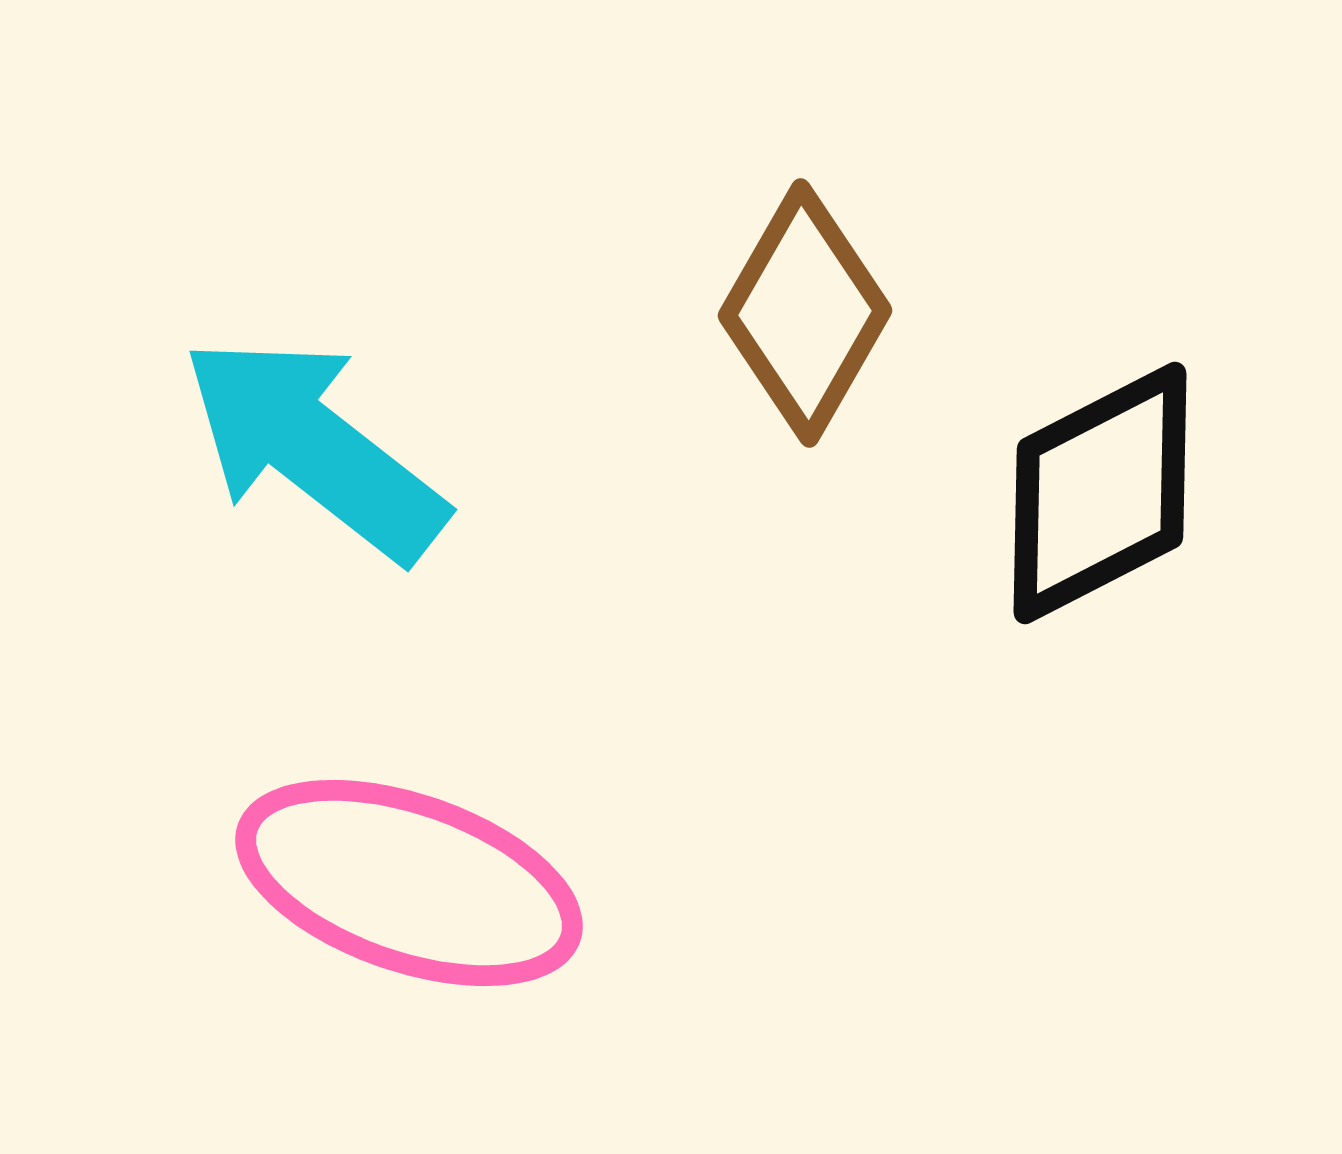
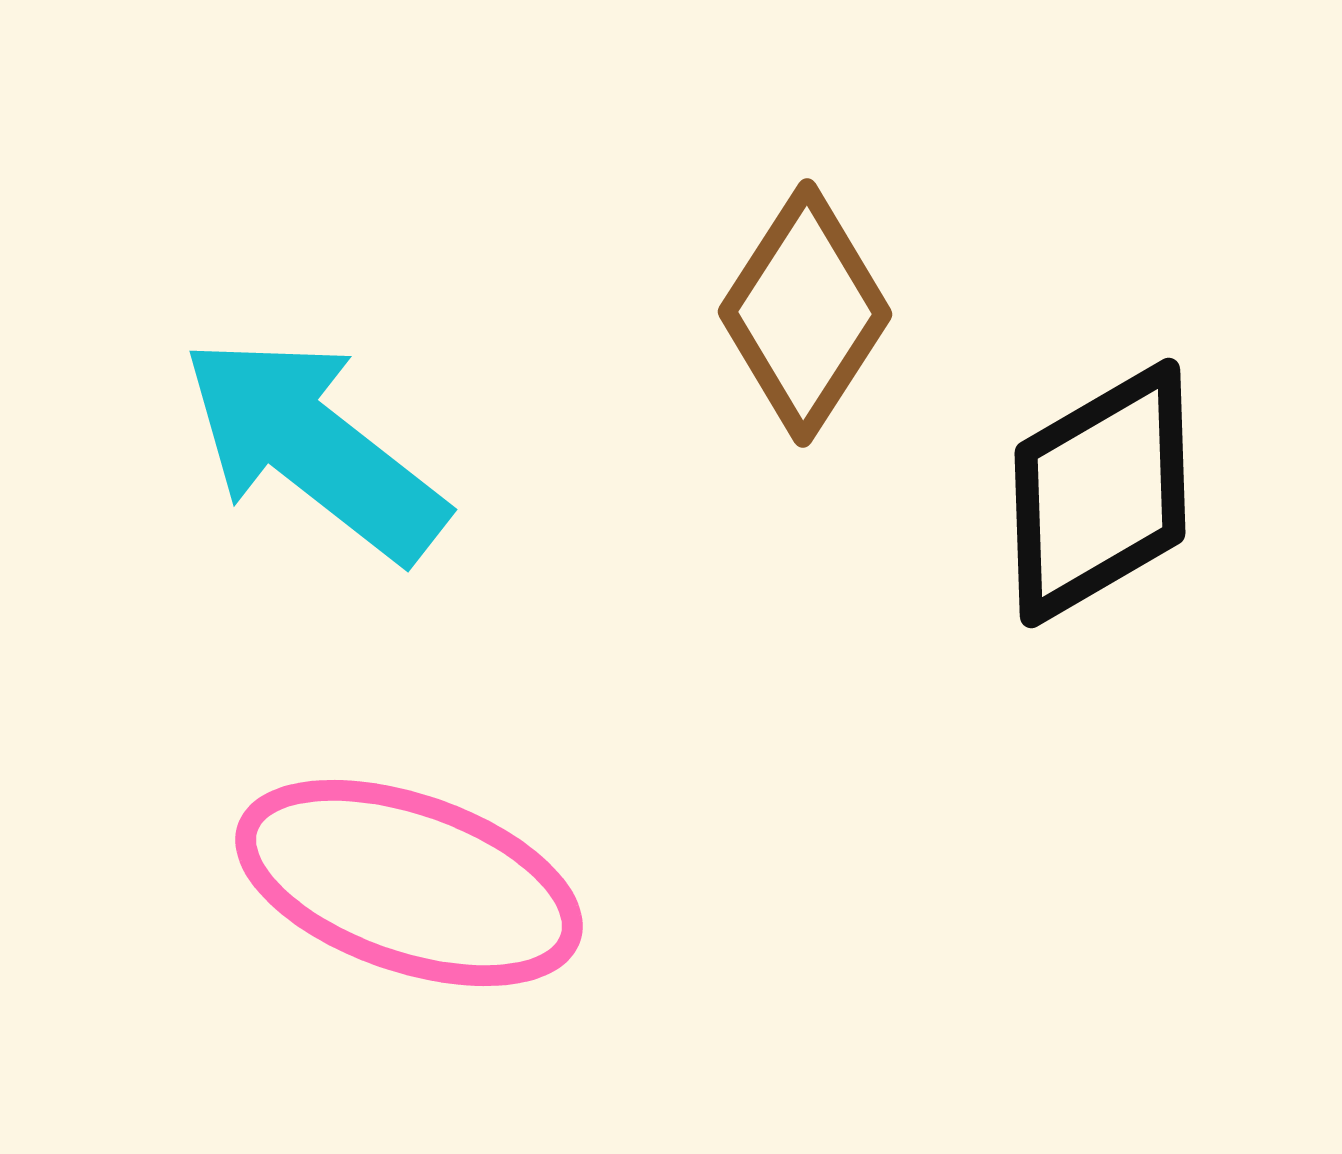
brown diamond: rotated 3 degrees clockwise
black diamond: rotated 3 degrees counterclockwise
